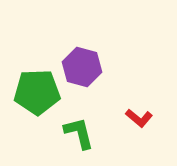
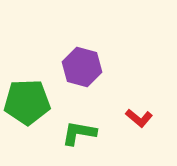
green pentagon: moved 10 px left, 10 px down
green L-shape: rotated 66 degrees counterclockwise
